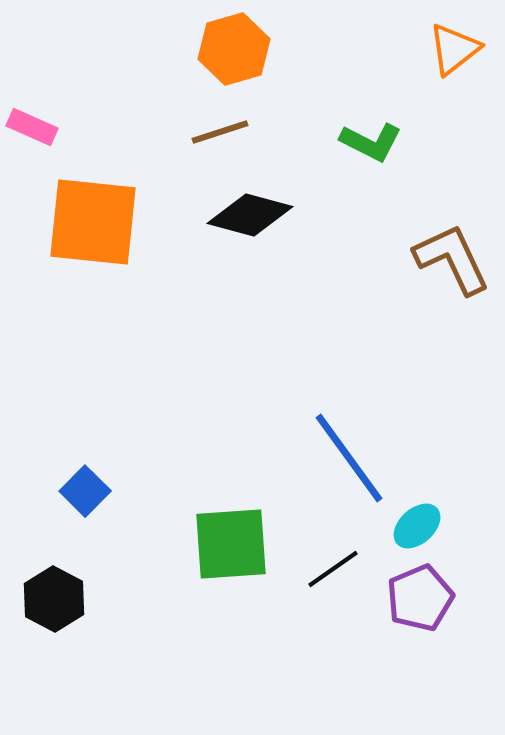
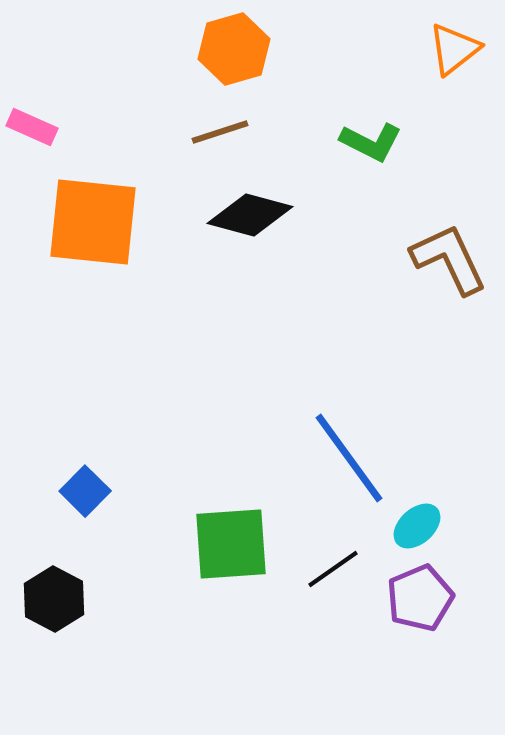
brown L-shape: moved 3 px left
